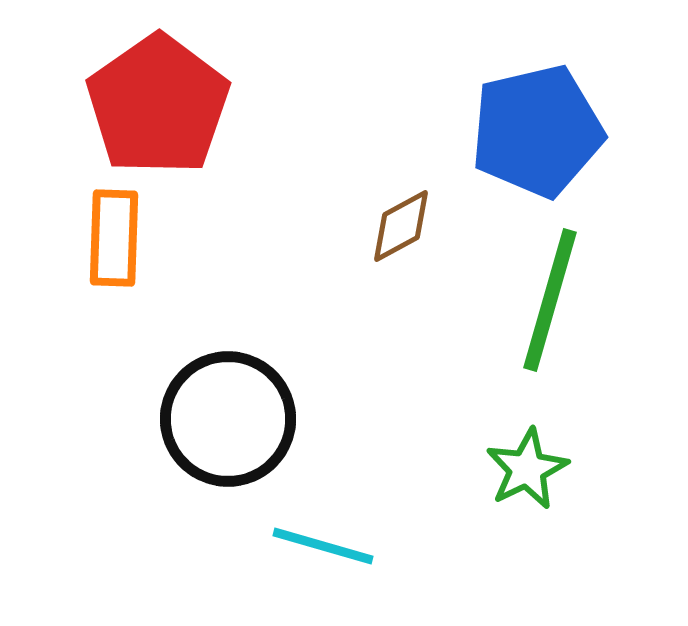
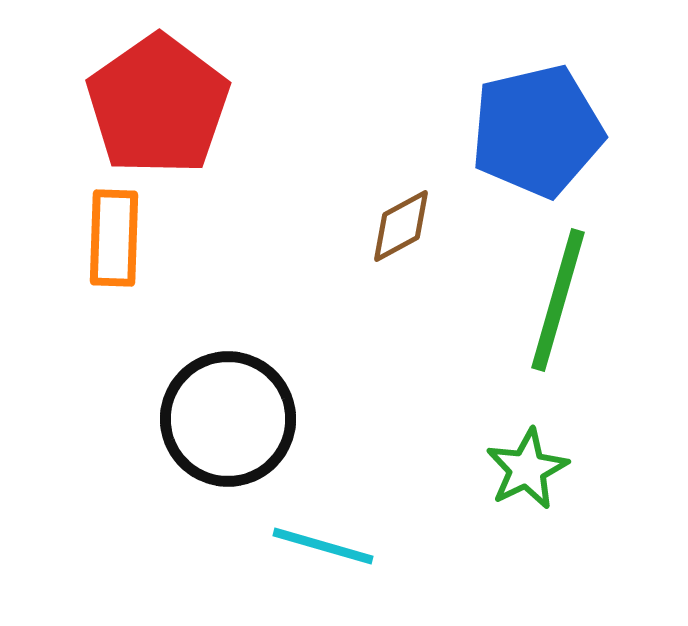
green line: moved 8 px right
